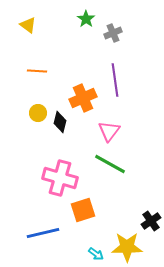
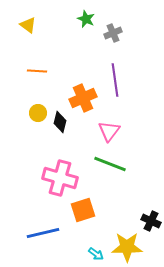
green star: rotated 12 degrees counterclockwise
green line: rotated 8 degrees counterclockwise
black cross: rotated 30 degrees counterclockwise
